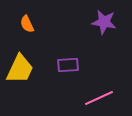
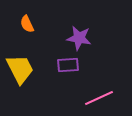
purple star: moved 25 px left, 16 px down
yellow trapezoid: rotated 52 degrees counterclockwise
